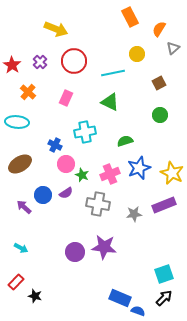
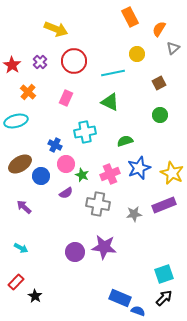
cyan ellipse: moved 1 px left, 1 px up; rotated 20 degrees counterclockwise
blue circle: moved 2 px left, 19 px up
black star: rotated 16 degrees clockwise
